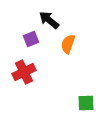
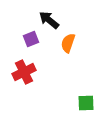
orange semicircle: moved 1 px up
